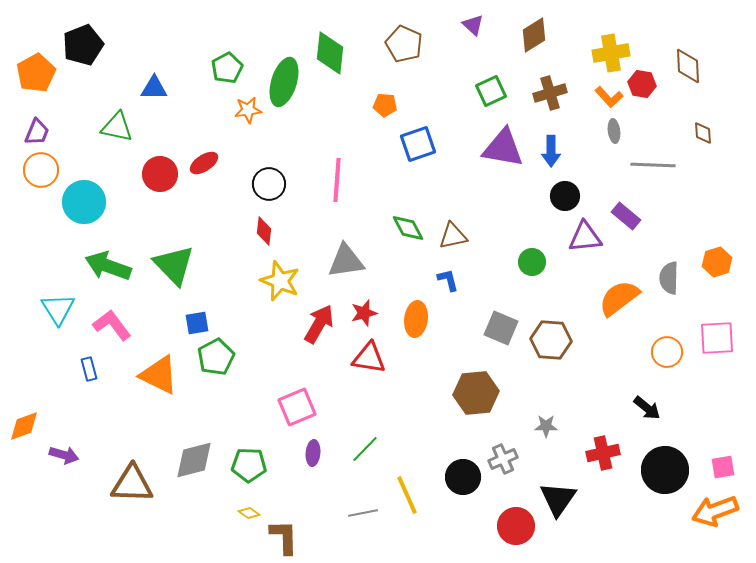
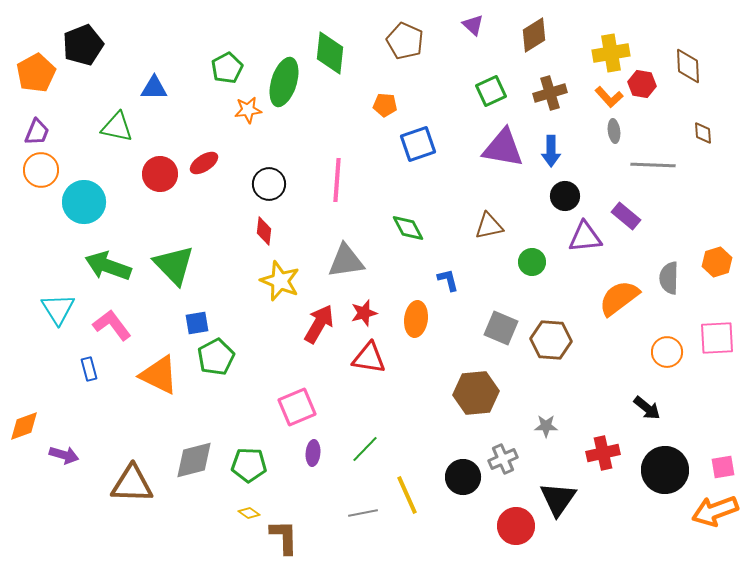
brown pentagon at (404, 44): moved 1 px right, 3 px up
brown triangle at (453, 236): moved 36 px right, 10 px up
